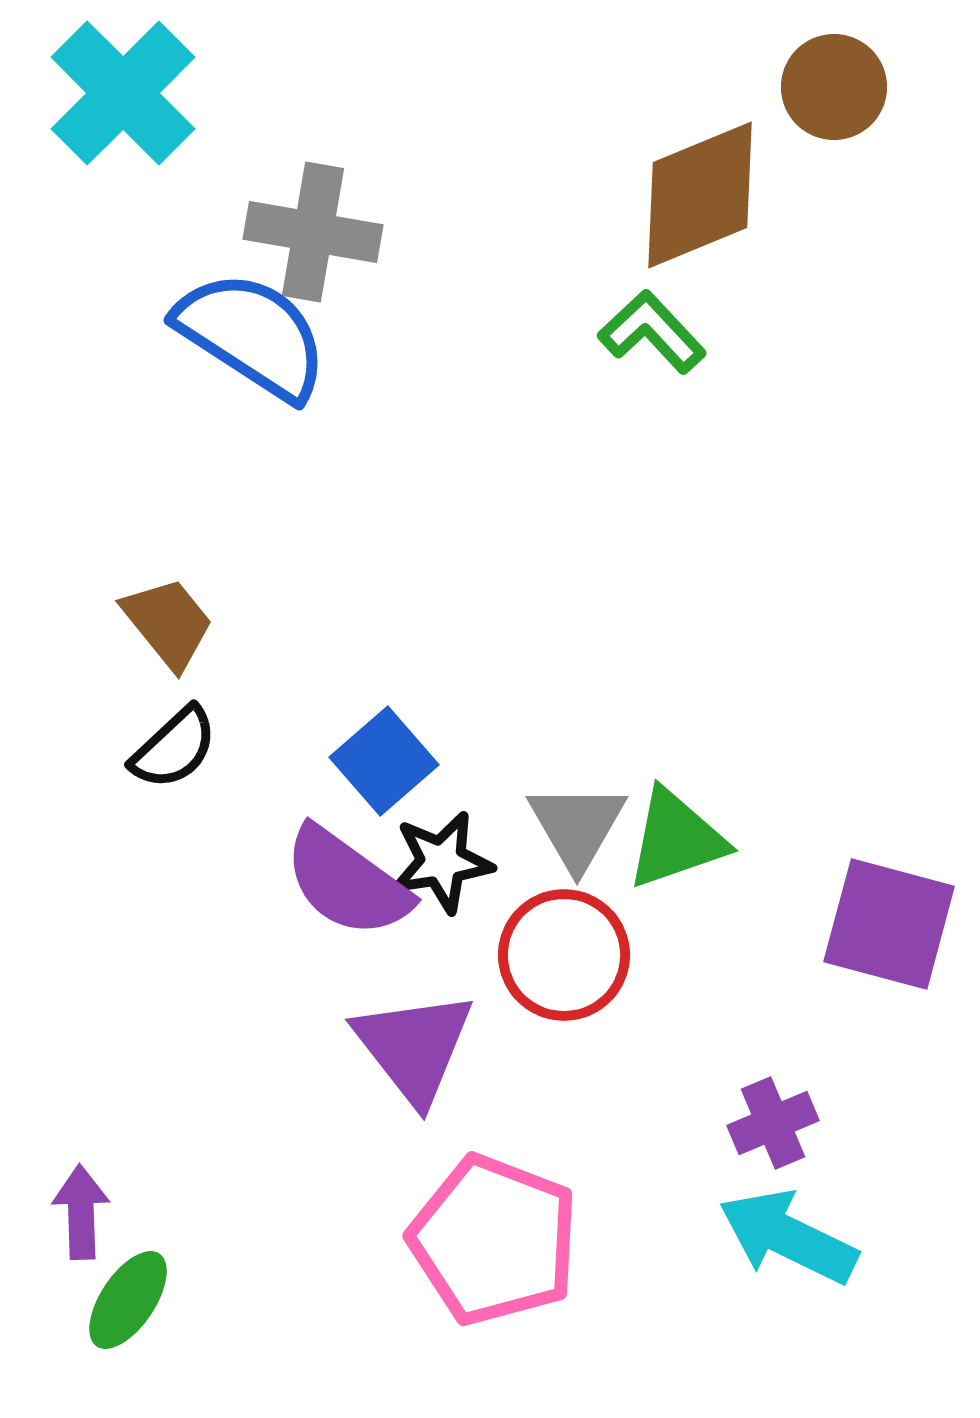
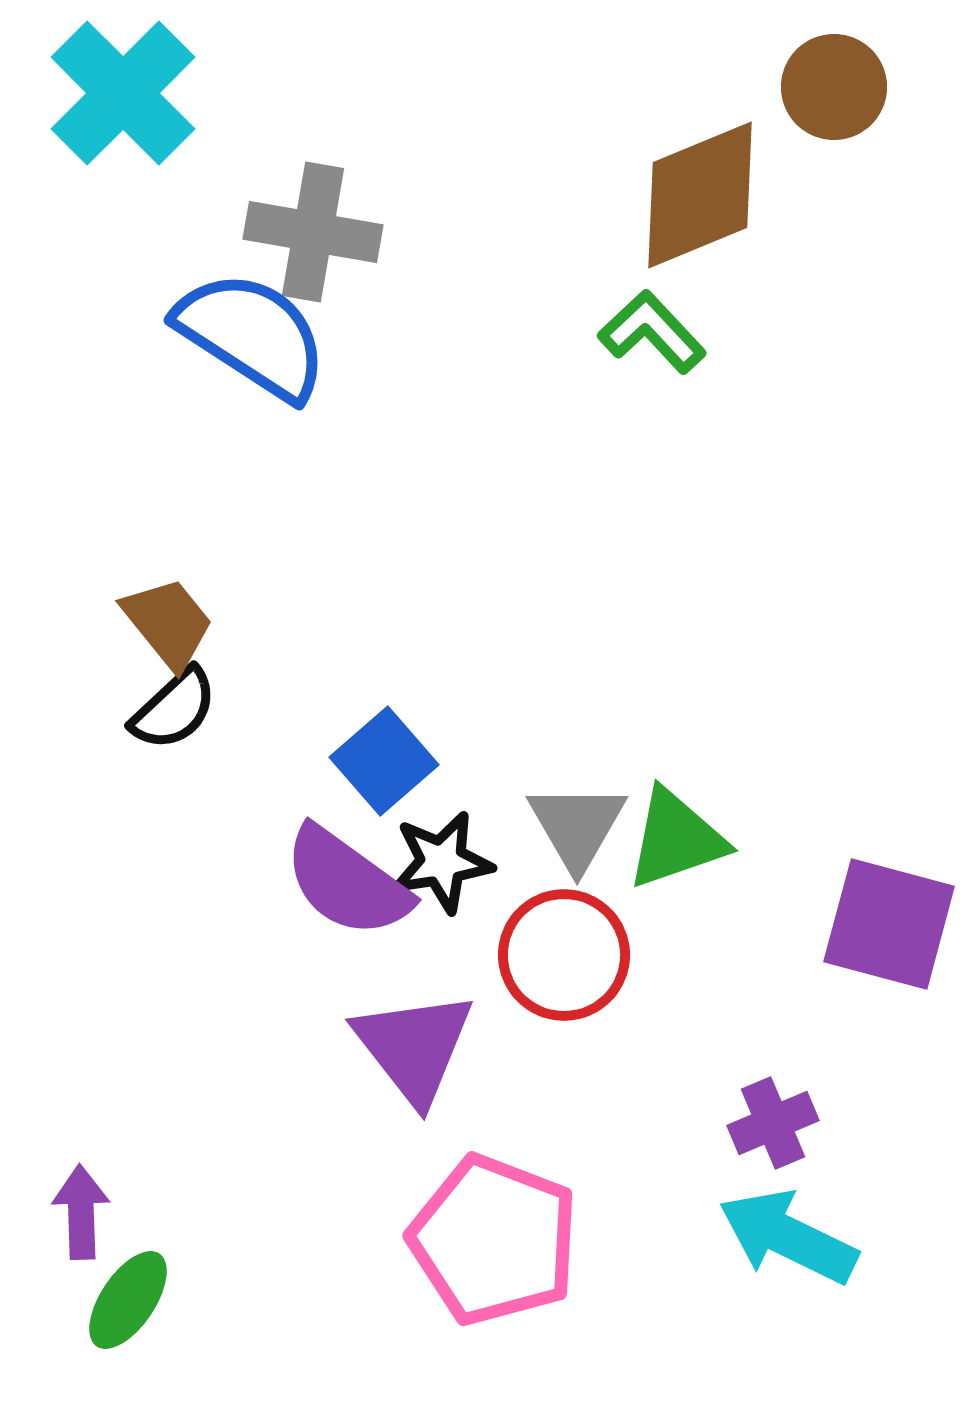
black semicircle: moved 39 px up
